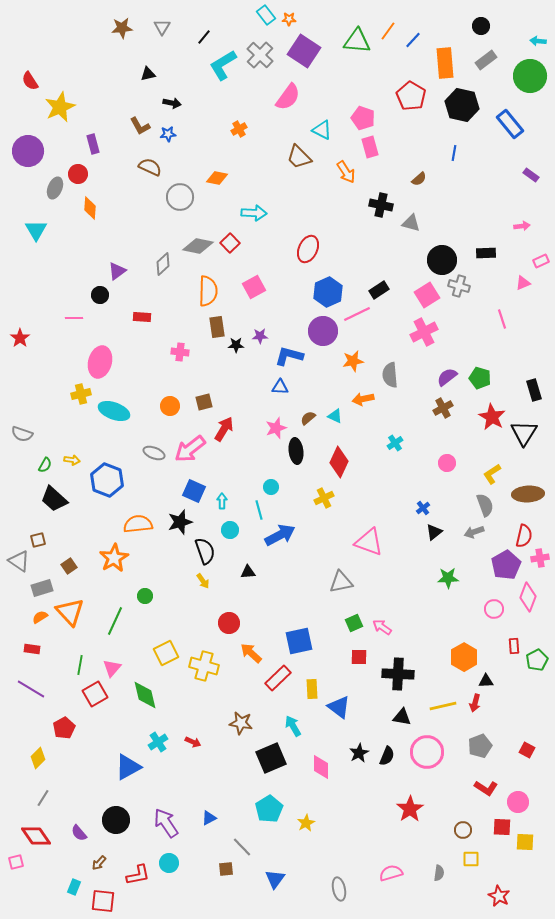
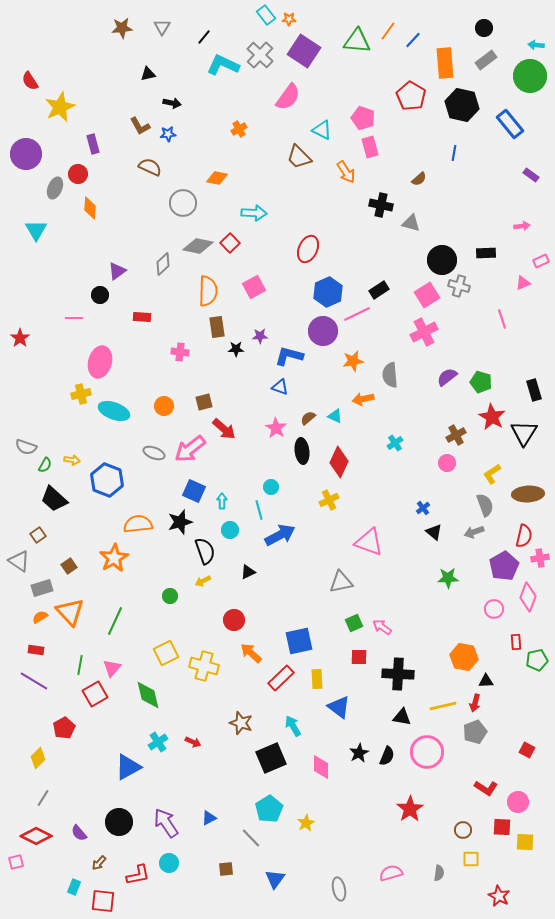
black circle at (481, 26): moved 3 px right, 2 px down
cyan arrow at (538, 41): moved 2 px left, 4 px down
cyan L-shape at (223, 65): rotated 56 degrees clockwise
purple circle at (28, 151): moved 2 px left, 3 px down
gray circle at (180, 197): moved 3 px right, 6 px down
black star at (236, 345): moved 4 px down
green pentagon at (480, 378): moved 1 px right, 4 px down
blue triangle at (280, 387): rotated 18 degrees clockwise
orange circle at (170, 406): moved 6 px left
brown cross at (443, 408): moved 13 px right, 27 px down
pink star at (276, 428): rotated 20 degrees counterclockwise
red arrow at (224, 429): rotated 100 degrees clockwise
gray semicircle at (22, 434): moved 4 px right, 13 px down
black ellipse at (296, 451): moved 6 px right
yellow cross at (324, 498): moved 5 px right, 2 px down
black triangle at (434, 532): rotated 42 degrees counterclockwise
brown square at (38, 540): moved 5 px up; rotated 21 degrees counterclockwise
purple pentagon at (506, 565): moved 2 px left, 1 px down
black triangle at (248, 572): rotated 21 degrees counterclockwise
yellow arrow at (203, 581): rotated 98 degrees clockwise
green circle at (145, 596): moved 25 px right
red circle at (229, 623): moved 5 px right, 3 px up
red rectangle at (514, 646): moved 2 px right, 4 px up
red rectangle at (32, 649): moved 4 px right, 1 px down
orange hexagon at (464, 657): rotated 20 degrees counterclockwise
green pentagon at (537, 660): rotated 15 degrees clockwise
red rectangle at (278, 678): moved 3 px right
purple line at (31, 689): moved 3 px right, 8 px up
yellow rectangle at (312, 689): moved 5 px right, 10 px up
green diamond at (145, 695): moved 3 px right
brown star at (241, 723): rotated 10 degrees clockwise
gray pentagon at (480, 746): moved 5 px left, 14 px up
black circle at (116, 820): moved 3 px right, 2 px down
red diamond at (36, 836): rotated 28 degrees counterclockwise
gray line at (242, 847): moved 9 px right, 9 px up
